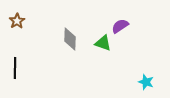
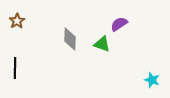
purple semicircle: moved 1 px left, 2 px up
green triangle: moved 1 px left, 1 px down
cyan star: moved 6 px right, 2 px up
